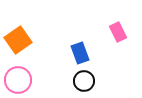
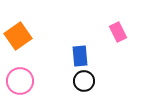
orange square: moved 4 px up
blue rectangle: moved 3 px down; rotated 15 degrees clockwise
pink circle: moved 2 px right, 1 px down
